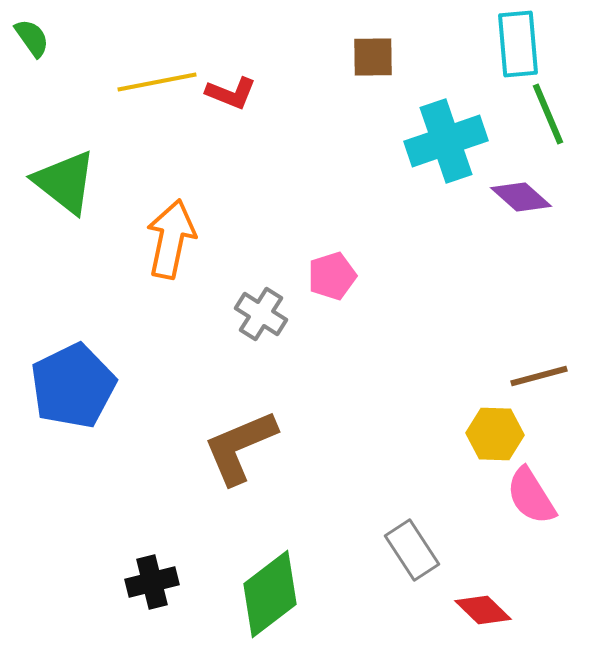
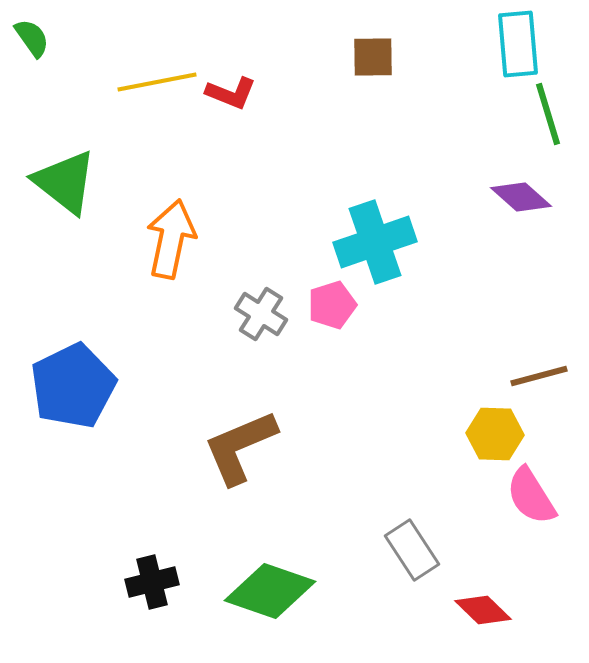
green line: rotated 6 degrees clockwise
cyan cross: moved 71 px left, 101 px down
pink pentagon: moved 29 px down
green diamond: moved 3 px up; rotated 56 degrees clockwise
